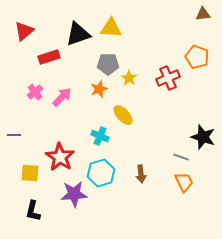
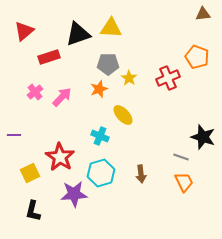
yellow square: rotated 30 degrees counterclockwise
